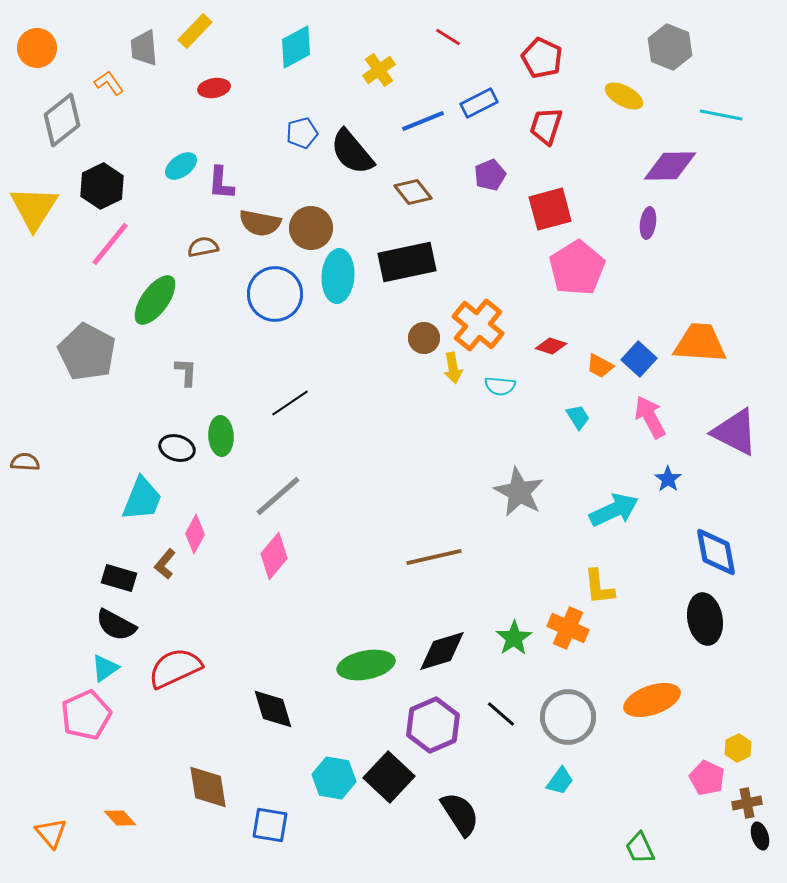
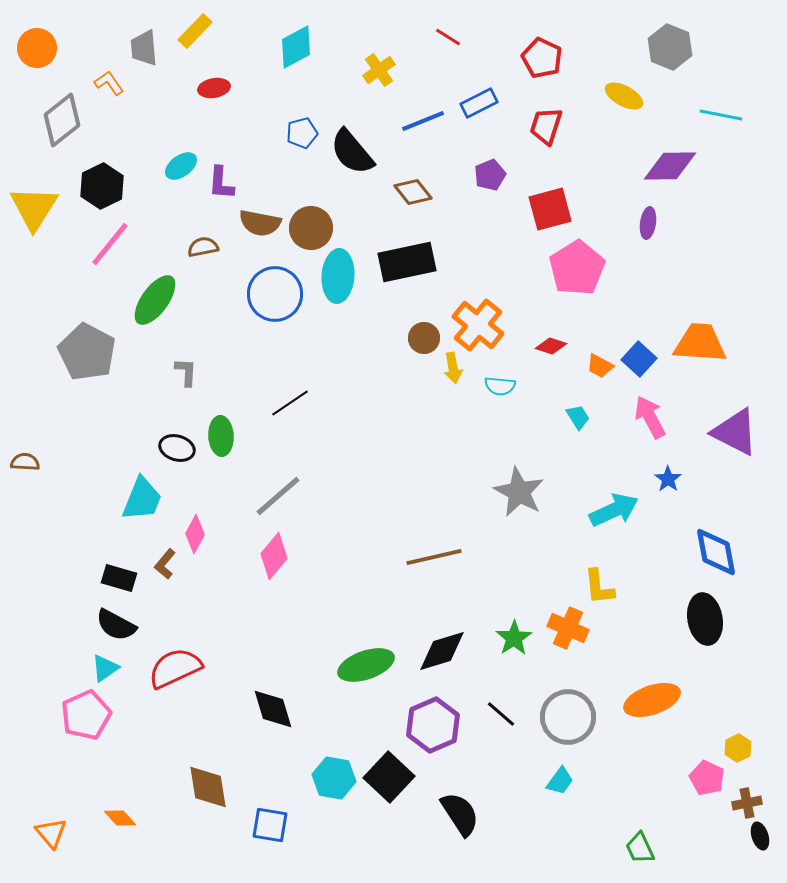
green ellipse at (366, 665): rotated 8 degrees counterclockwise
